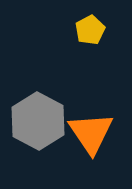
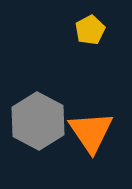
orange triangle: moved 1 px up
